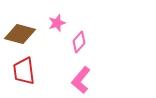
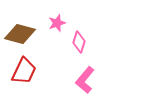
pink diamond: rotated 25 degrees counterclockwise
red trapezoid: rotated 148 degrees counterclockwise
pink L-shape: moved 4 px right
